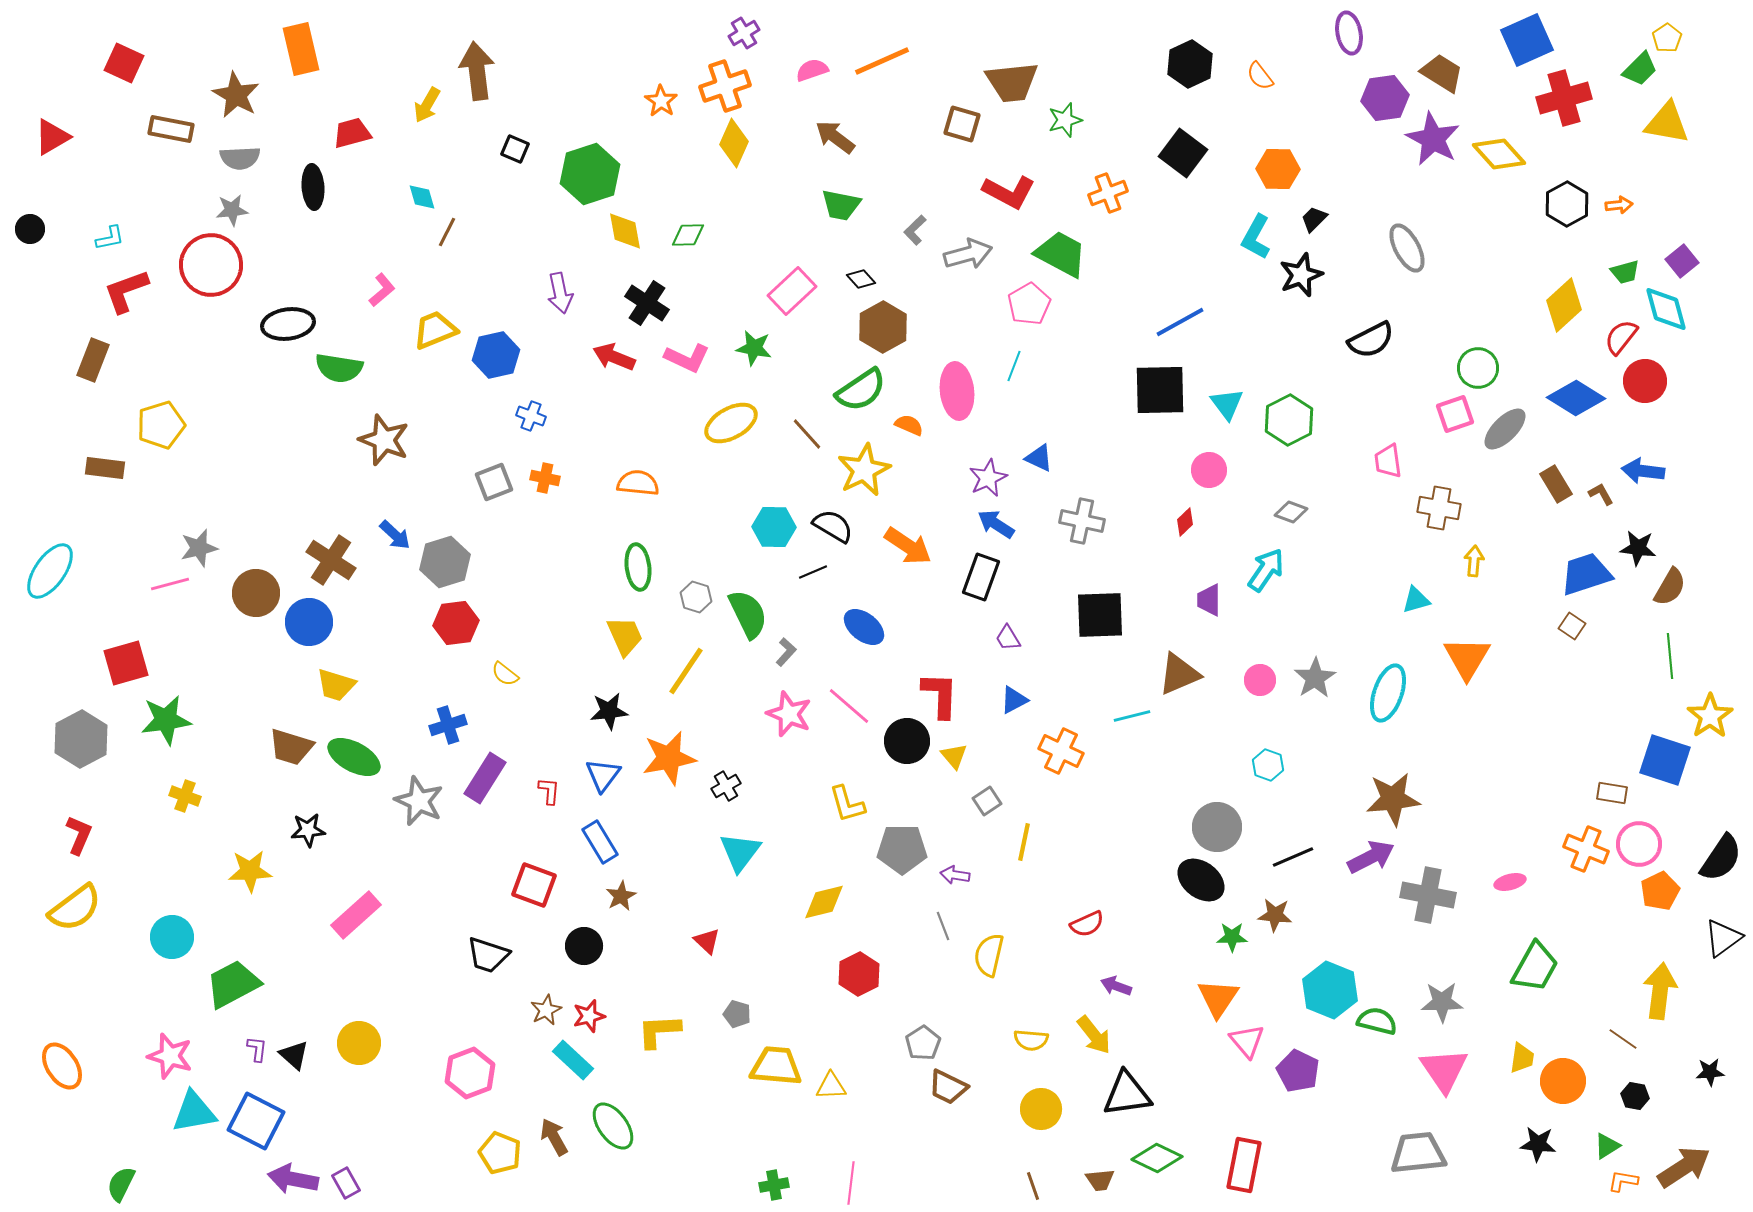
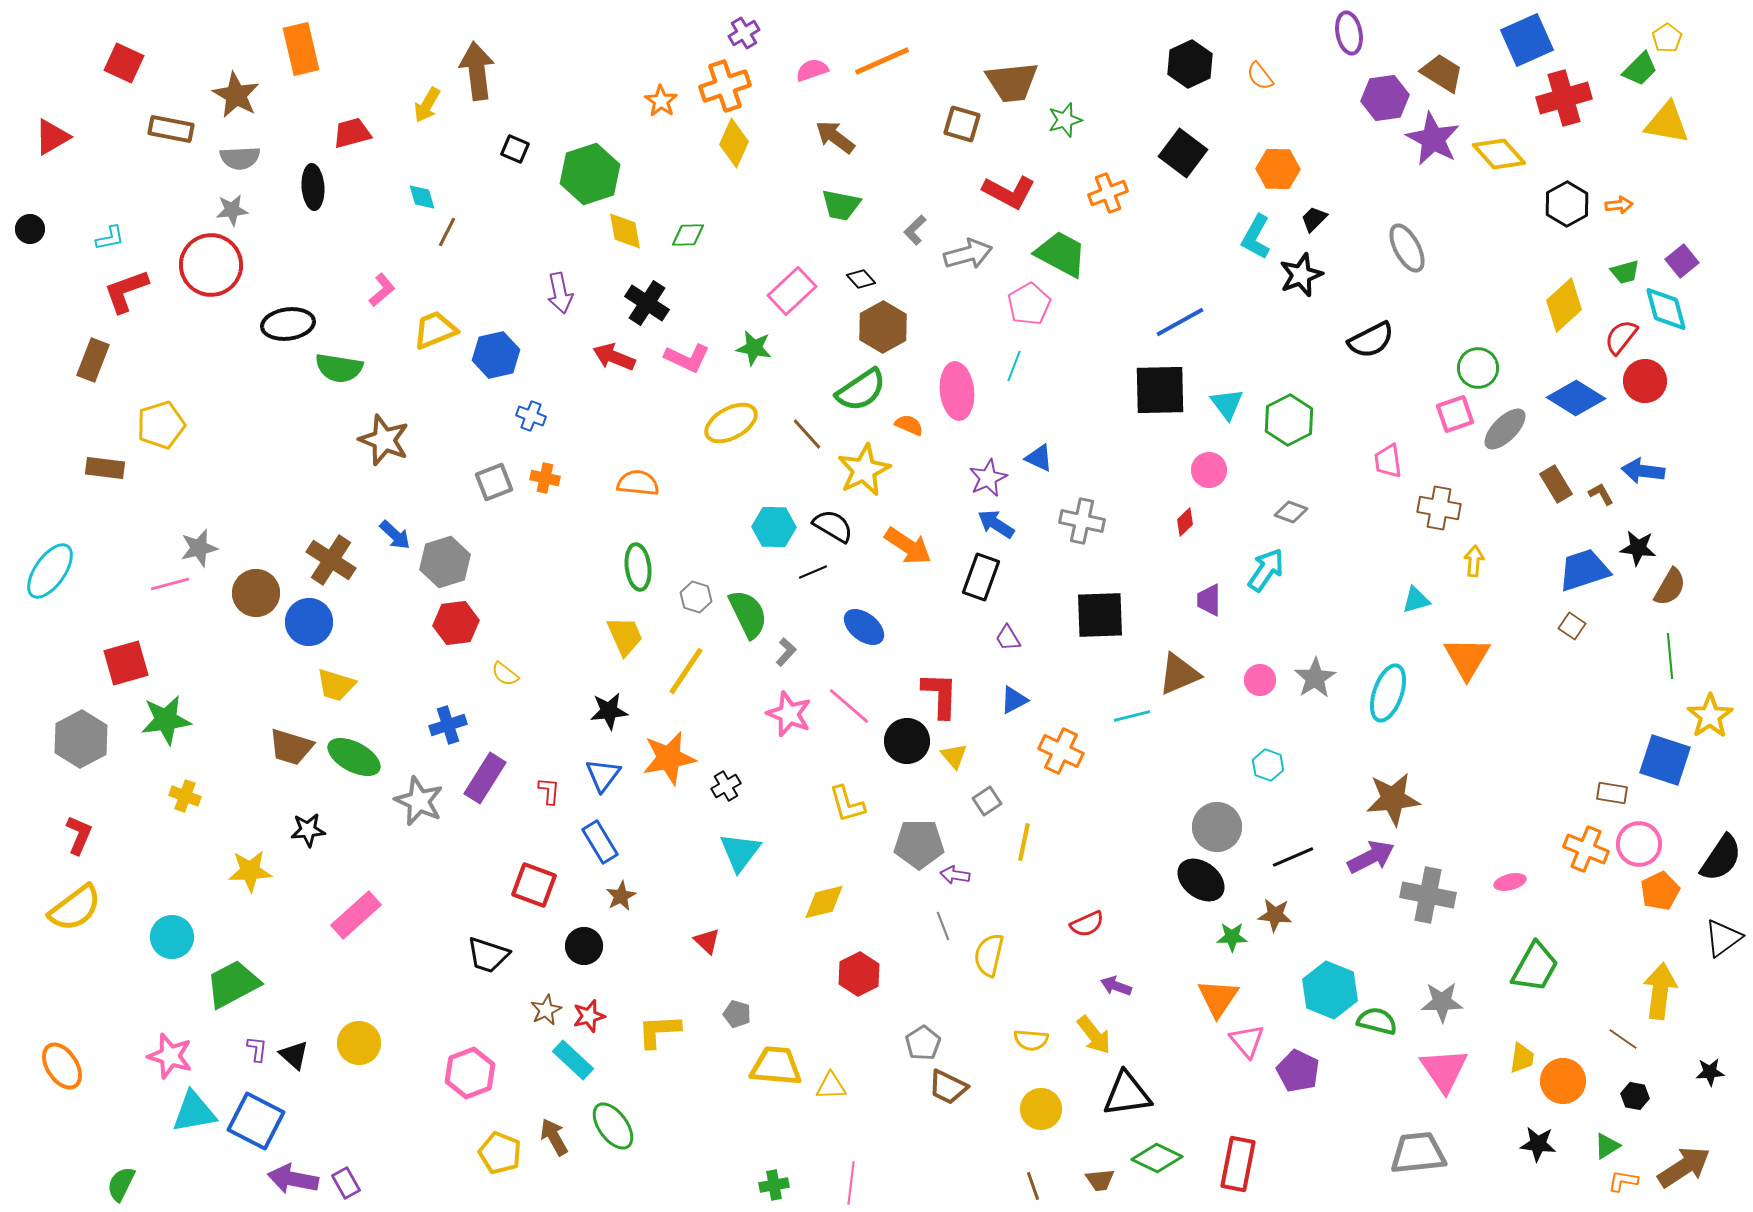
blue trapezoid at (1586, 574): moved 2 px left, 4 px up
gray pentagon at (902, 849): moved 17 px right, 5 px up
red rectangle at (1244, 1165): moved 6 px left, 1 px up
